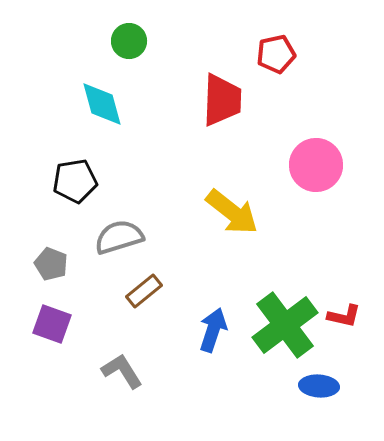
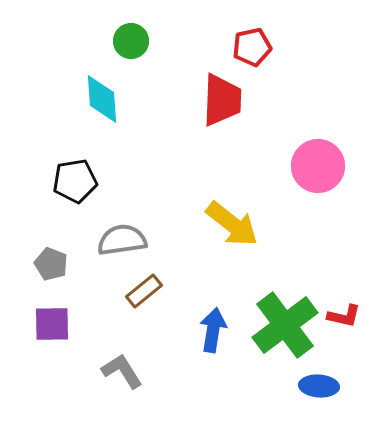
green circle: moved 2 px right
red pentagon: moved 24 px left, 7 px up
cyan diamond: moved 5 px up; rotated 12 degrees clockwise
pink circle: moved 2 px right, 1 px down
yellow arrow: moved 12 px down
gray semicircle: moved 3 px right, 3 px down; rotated 9 degrees clockwise
purple square: rotated 21 degrees counterclockwise
blue arrow: rotated 9 degrees counterclockwise
